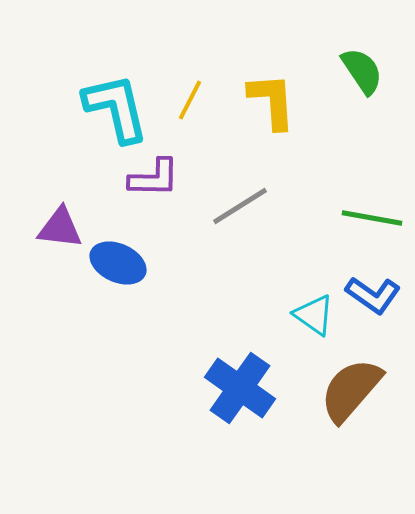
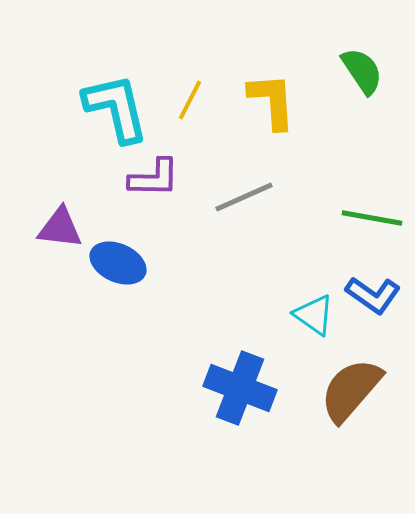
gray line: moved 4 px right, 9 px up; rotated 8 degrees clockwise
blue cross: rotated 14 degrees counterclockwise
